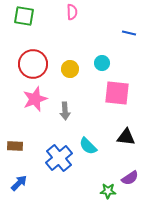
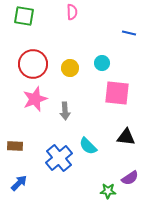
yellow circle: moved 1 px up
